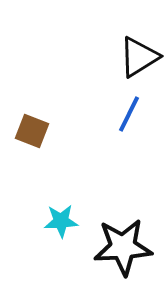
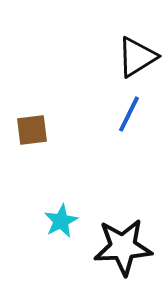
black triangle: moved 2 px left
brown square: moved 1 px up; rotated 28 degrees counterclockwise
cyan star: rotated 24 degrees counterclockwise
